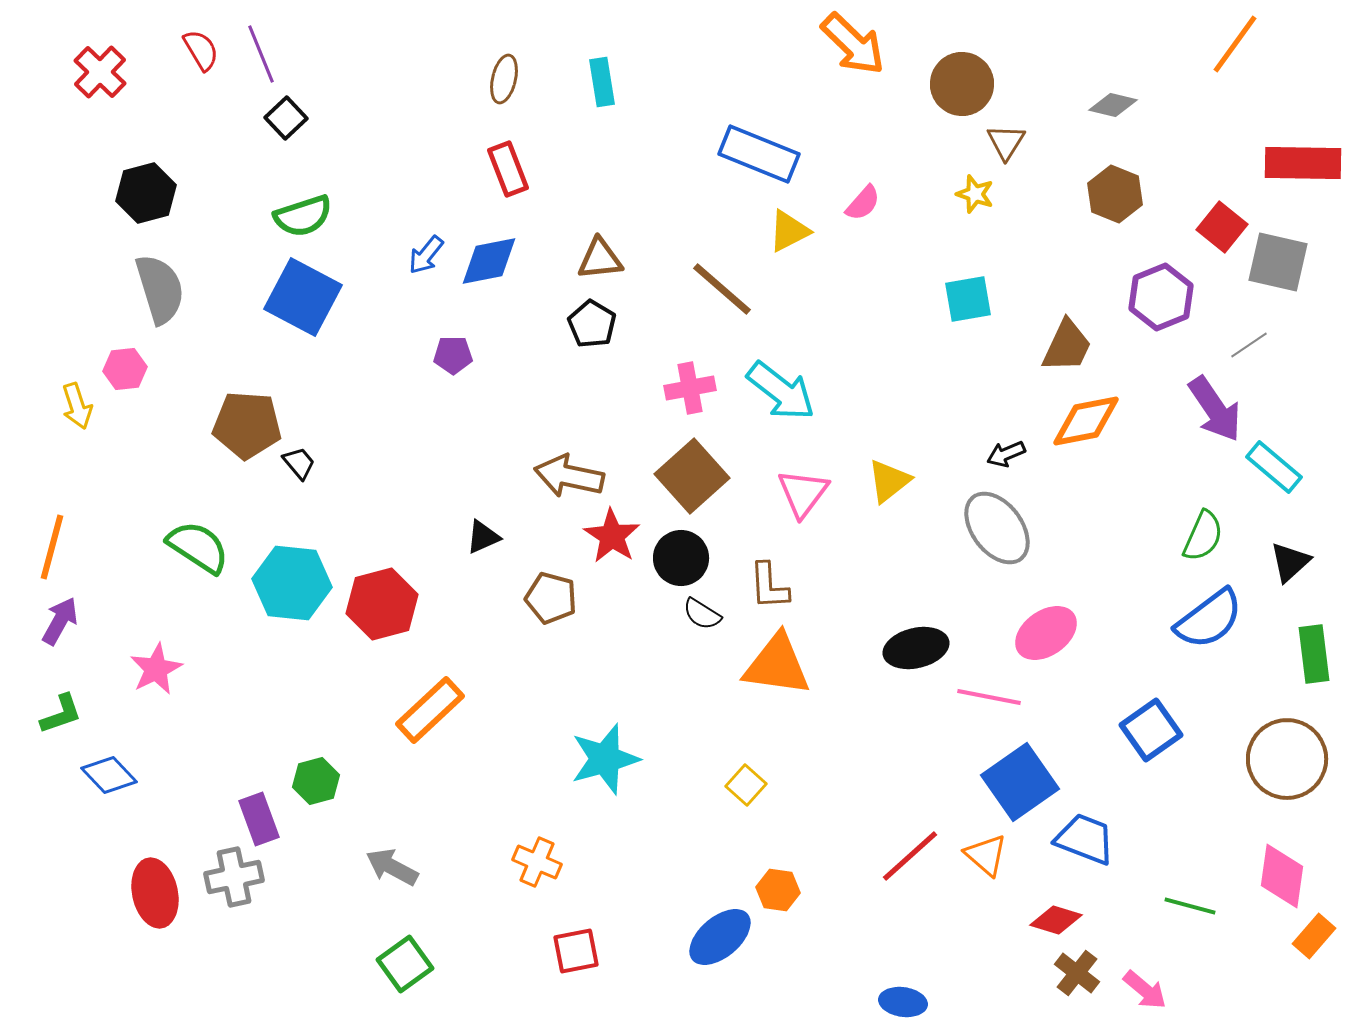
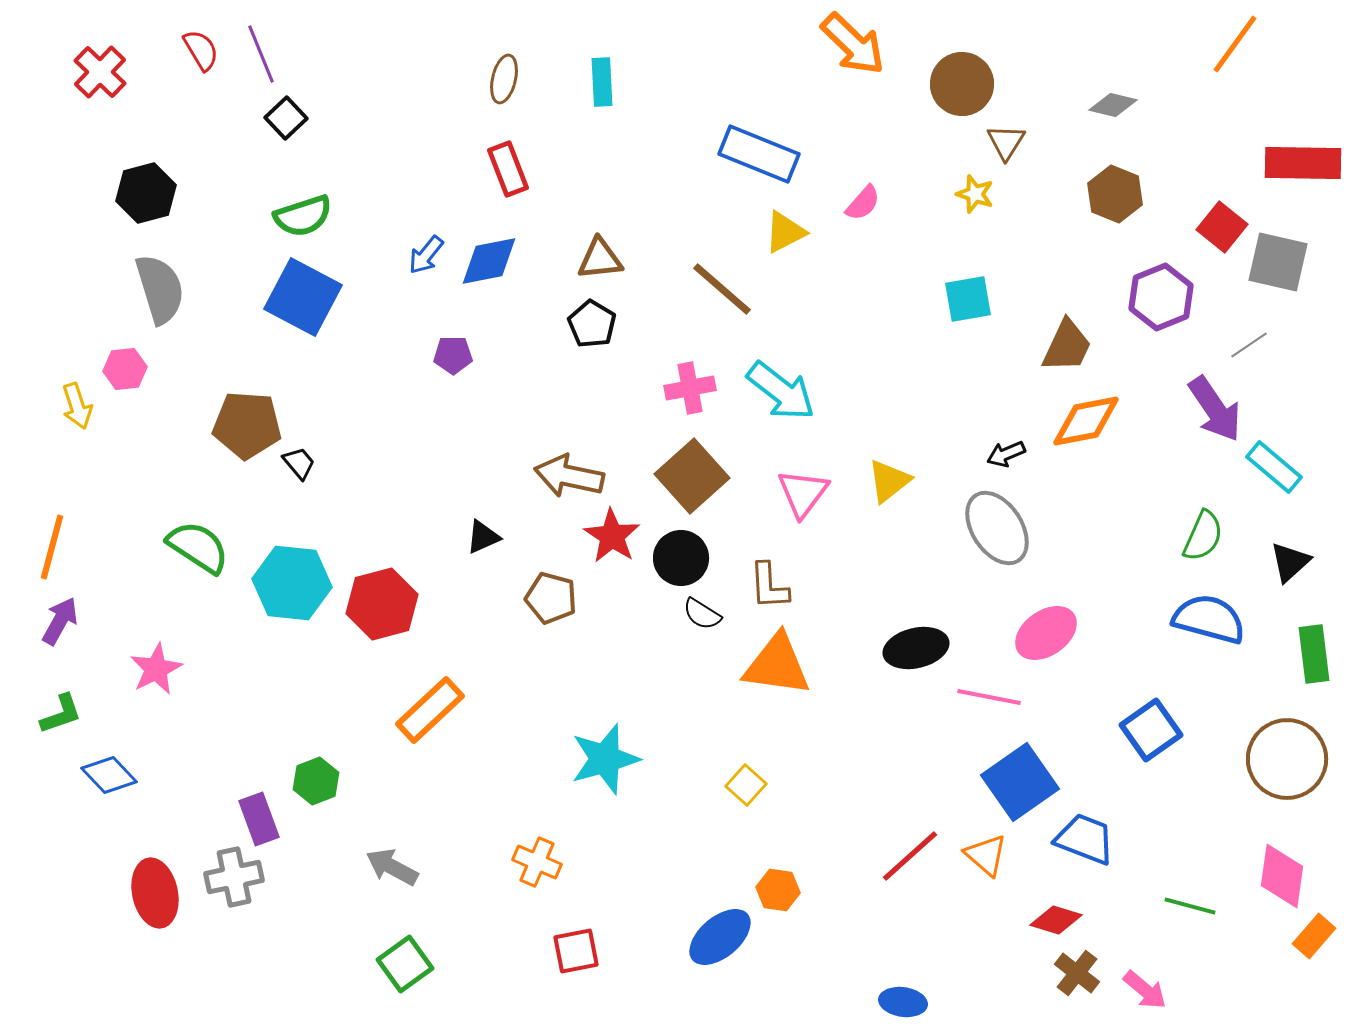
cyan rectangle at (602, 82): rotated 6 degrees clockwise
yellow triangle at (789, 231): moved 4 px left, 1 px down
gray ellipse at (997, 528): rotated 4 degrees clockwise
blue semicircle at (1209, 619): rotated 128 degrees counterclockwise
green hexagon at (316, 781): rotated 6 degrees counterclockwise
